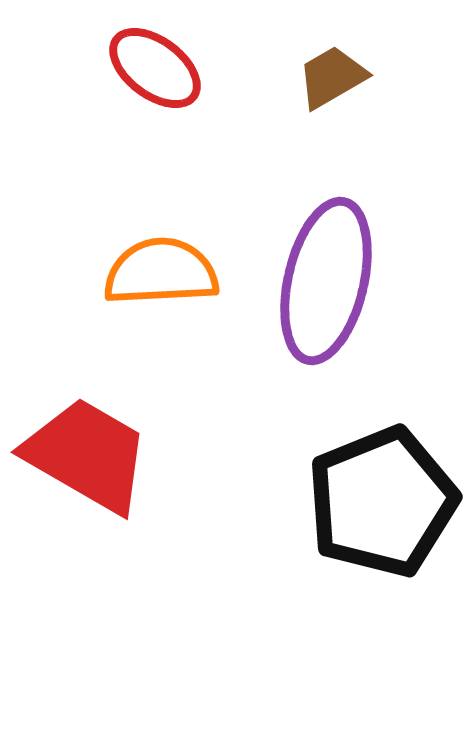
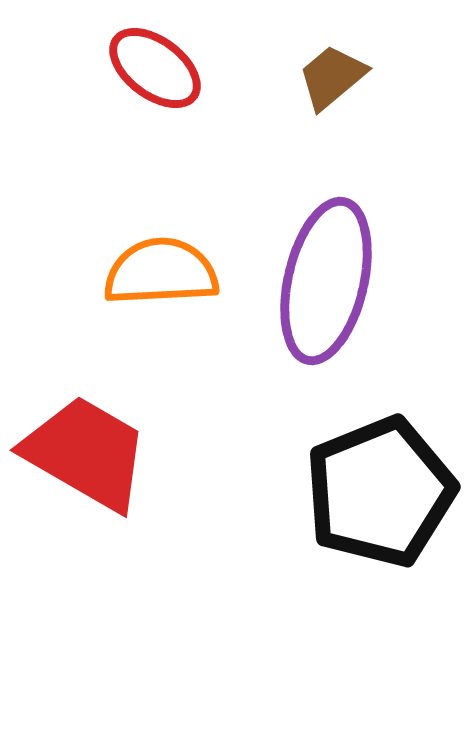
brown trapezoid: rotated 10 degrees counterclockwise
red trapezoid: moved 1 px left, 2 px up
black pentagon: moved 2 px left, 10 px up
